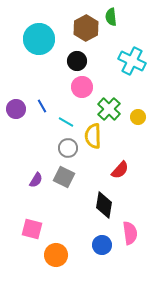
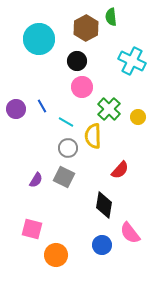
pink semicircle: rotated 150 degrees clockwise
